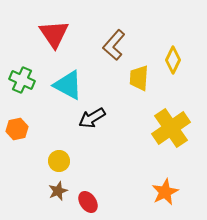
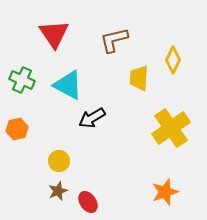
brown L-shape: moved 5 px up; rotated 36 degrees clockwise
orange star: rotated 8 degrees clockwise
